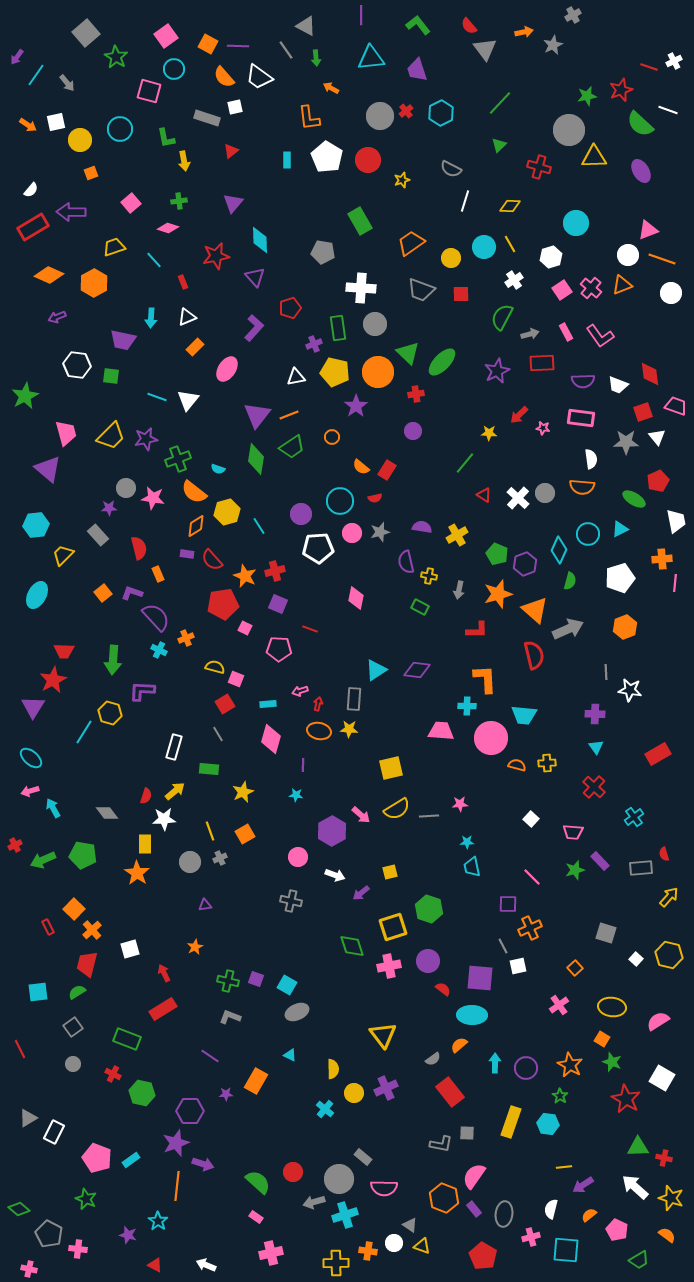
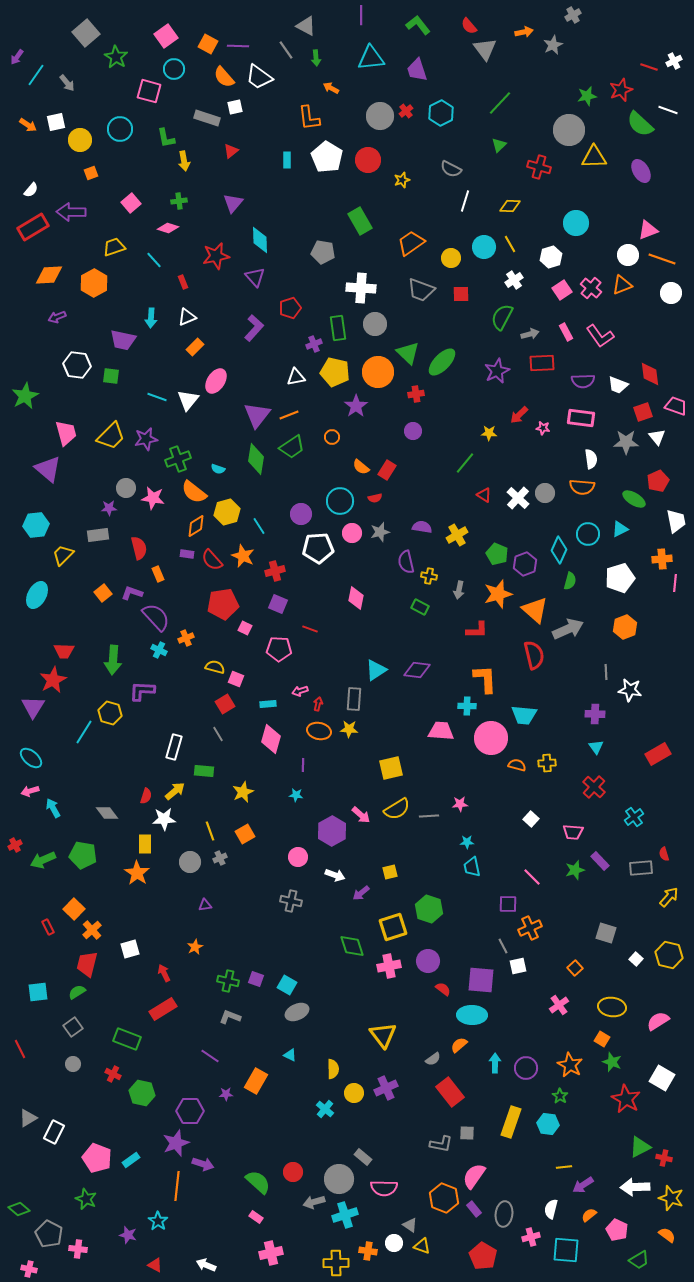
orange diamond at (49, 275): rotated 28 degrees counterclockwise
pink ellipse at (227, 369): moved 11 px left, 12 px down
gray rectangle at (98, 535): rotated 55 degrees counterclockwise
orange star at (245, 576): moved 2 px left, 20 px up
green rectangle at (209, 769): moved 5 px left, 2 px down
purple square at (480, 978): moved 1 px right, 2 px down
green triangle at (638, 1147): moved 2 px right; rotated 25 degrees counterclockwise
white arrow at (635, 1187): rotated 44 degrees counterclockwise
